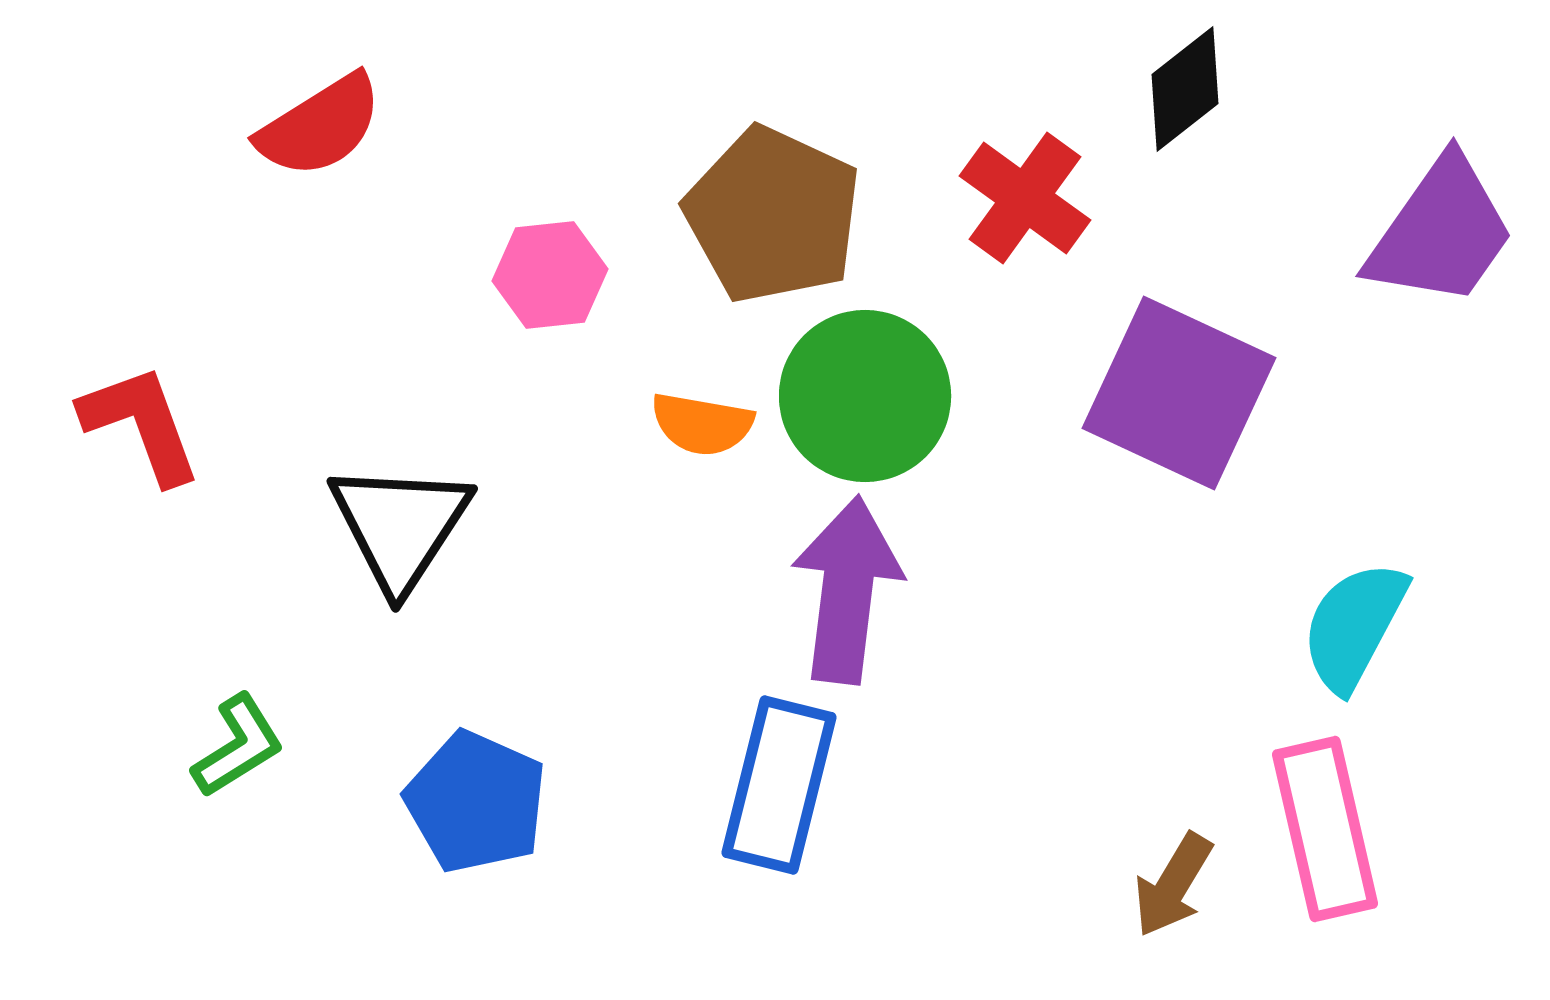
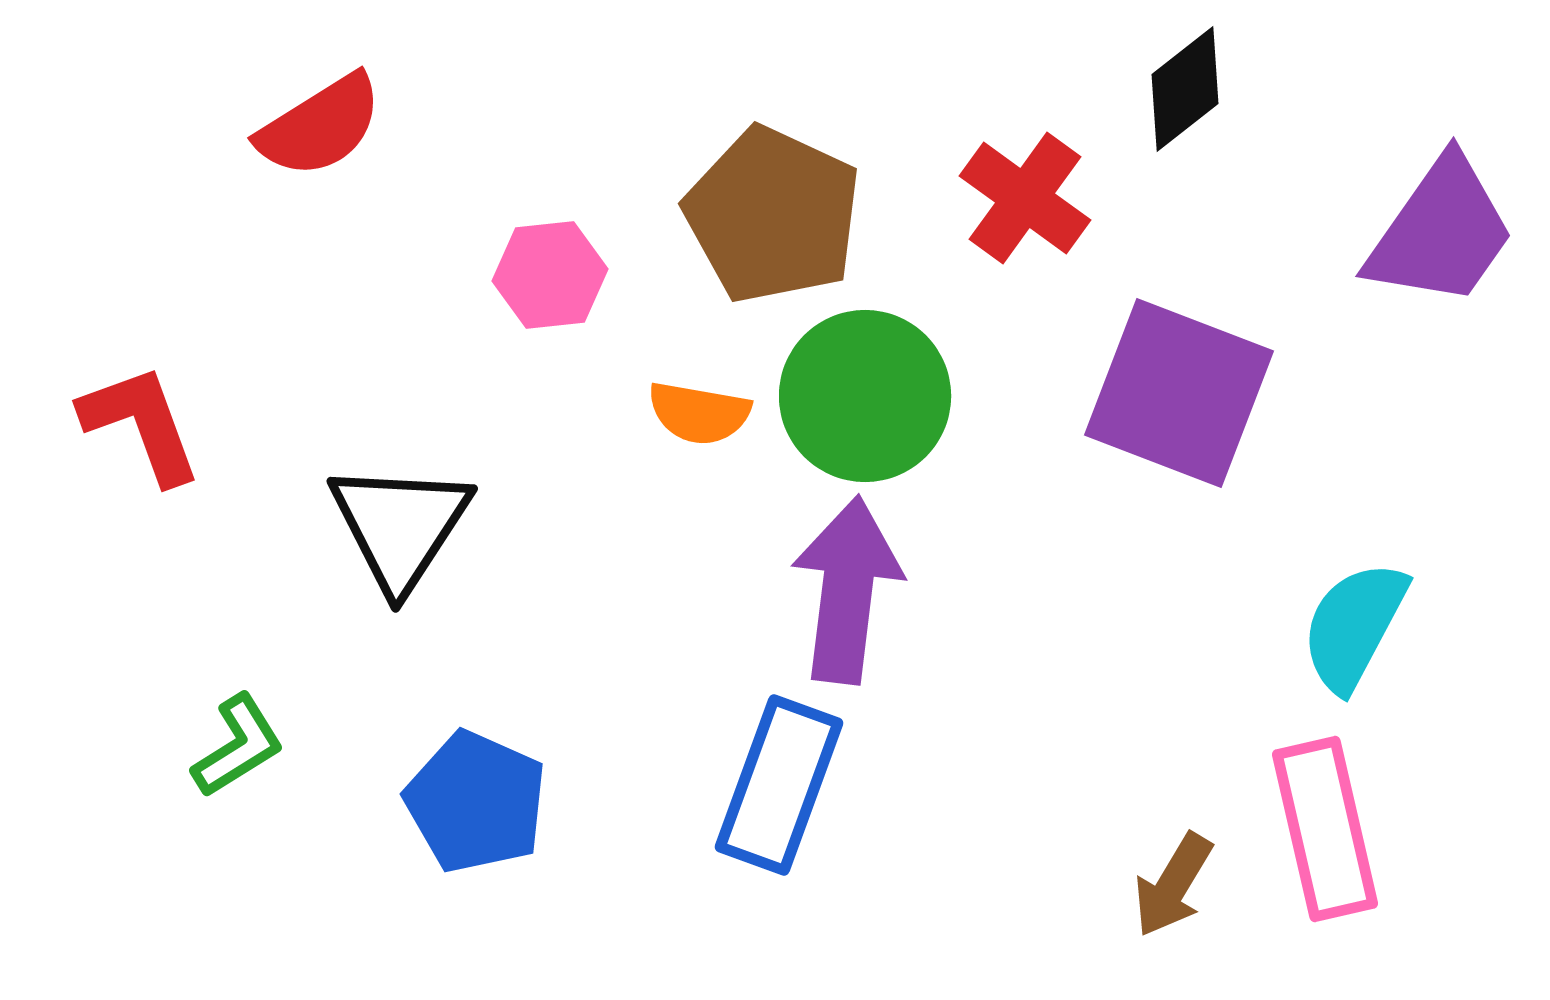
purple square: rotated 4 degrees counterclockwise
orange semicircle: moved 3 px left, 11 px up
blue rectangle: rotated 6 degrees clockwise
